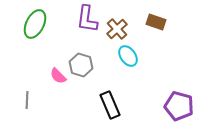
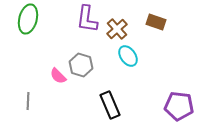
green ellipse: moved 7 px left, 5 px up; rotated 12 degrees counterclockwise
gray line: moved 1 px right, 1 px down
purple pentagon: rotated 8 degrees counterclockwise
